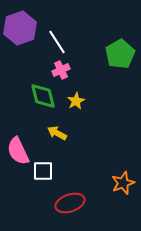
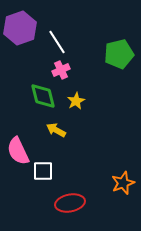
green pentagon: moved 1 px left; rotated 16 degrees clockwise
yellow arrow: moved 1 px left, 3 px up
red ellipse: rotated 8 degrees clockwise
